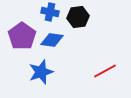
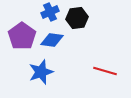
blue cross: rotated 36 degrees counterclockwise
black hexagon: moved 1 px left, 1 px down
red line: rotated 45 degrees clockwise
